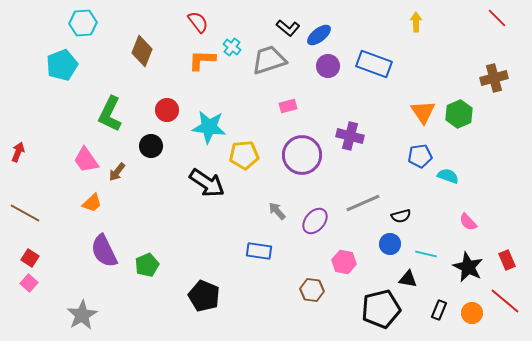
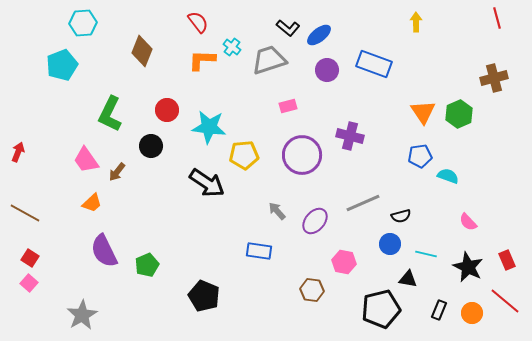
red line at (497, 18): rotated 30 degrees clockwise
purple circle at (328, 66): moved 1 px left, 4 px down
